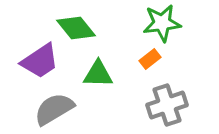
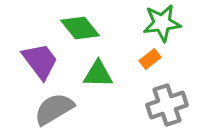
green diamond: moved 4 px right
purple trapezoid: rotated 93 degrees counterclockwise
